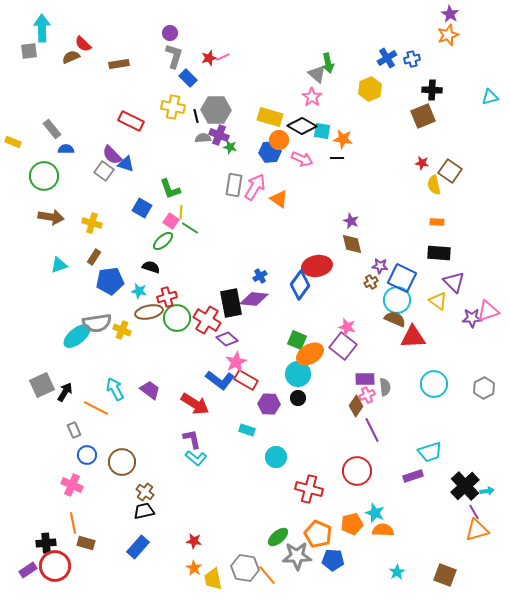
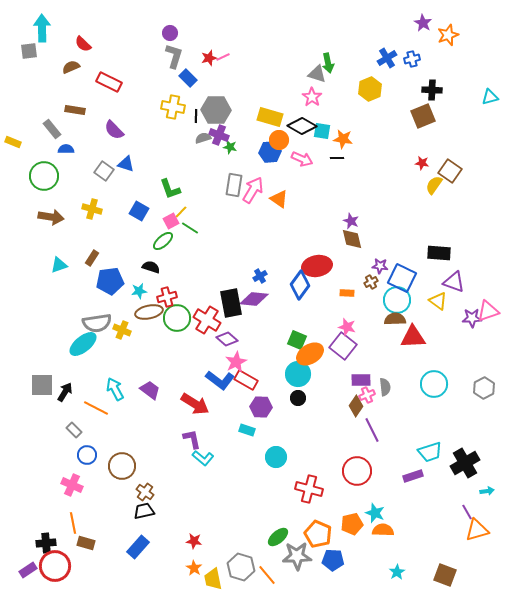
purple star at (450, 14): moved 27 px left, 9 px down
brown semicircle at (71, 57): moved 10 px down
brown rectangle at (119, 64): moved 44 px left, 46 px down; rotated 18 degrees clockwise
gray triangle at (317, 74): rotated 24 degrees counterclockwise
black line at (196, 116): rotated 16 degrees clockwise
red rectangle at (131, 121): moved 22 px left, 39 px up
gray semicircle at (203, 138): rotated 14 degrees counterclockwise
purple semicircle at (112, 155): moved 2 px right, 25 px up
yellow semicircle at (434, 185): rotated 48 degrees clockwise
pink arrow at (255, 187): moved 2 px left, 3 px down
blue square at (142, 208): moved 3 px left, 3 px down
yellow line at (181, 212): rotated 40 degrees clockwise
pink square at (171, 221): rotated 28 degrees clockwise
orange rectangle at (437, 222): moved 90 px left, 71 px down
yellow cross at (92, 223): moved 14 px up
brown diamond at (352, 244): moved 5 px up
brown rectangle at (94, 257): moved 2 px left, 1 px down
purple triangle at (454, 282): rotated 25 degrees counterclockwise
cyan star at (139, 291): rotated 21 degrees counterclockwise
brown semicircle at (395, 319): rotated 25 degrees counterclockwise
cyan ellipse at (77, 336): moved 6 px right, 8 px down
purple rectangle at (365, 379): moved 4 px left, 1 px down
gray square at (42, 385): rotated 25 degrees clockwise
purple hexagon at (269, 404): moved 8 px left, 3 px down
gray rectangle at (74, 430): rotated 21 degrees counterclockwise
cyan L-shape at (196, 458): moved 7 px right
brown circle at (122, 462): moved 4 px down
black cross at (465, 486): moved 23 px up; rotated 12 degrees clockwise
purple line at (474, 512): moved 7 px left
gray hexagon at (245, 568): moved 4 px left, 1 px up; rotated 8 degrees clockwise
